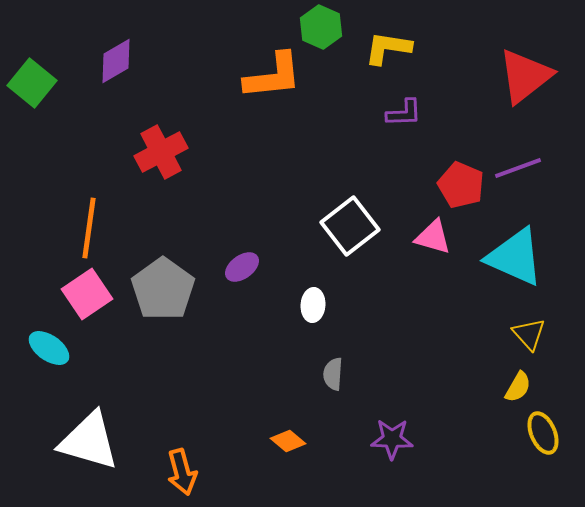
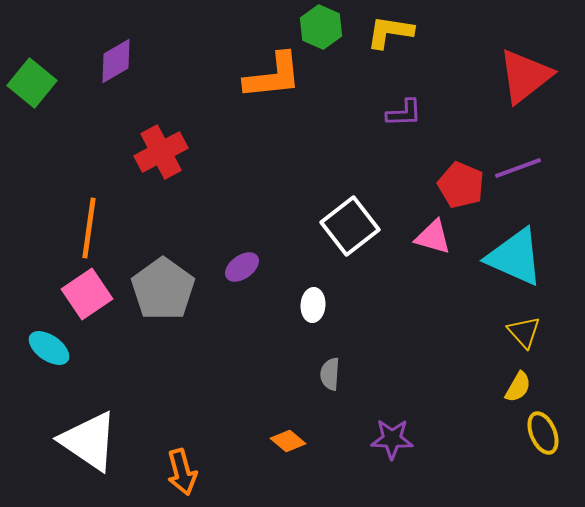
yellow L-shape: moved 2 px right, 16 px up
yellow triangle: moved 5 px left, 2 px up
gray semicircle: moved 3 px left
white triangle: rotated 18 degrees clockwise
